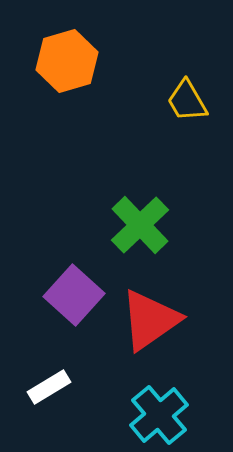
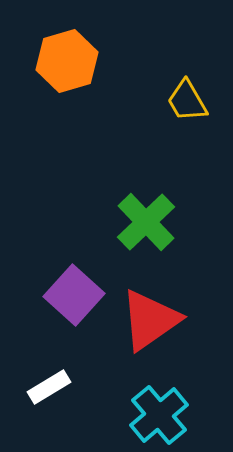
green cross: moved 6 px right, 3 px up
